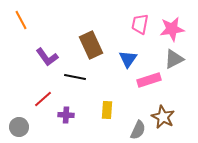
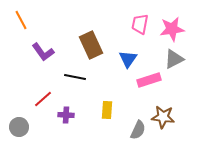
purple L-shape: moved 4 px left, 5 px up
brown star: rotated 20 degrees counterclockwise
